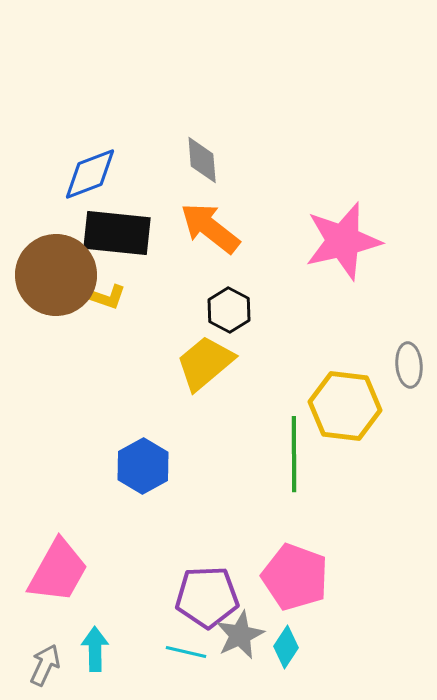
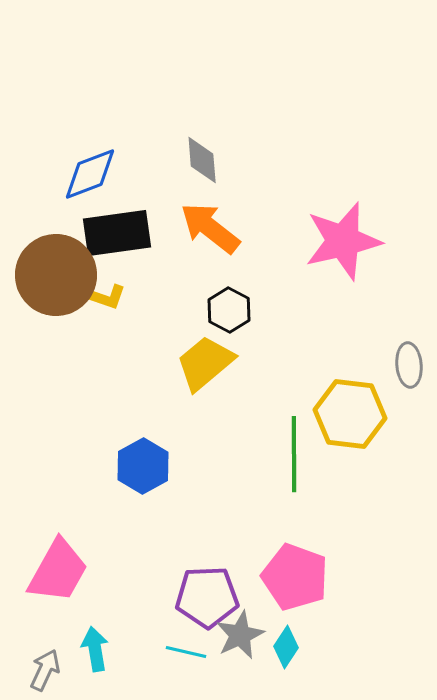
black rectangle: rotated 14 degrees counterclockwise
yellow hexagon: moved 5 px right, 8 px down
cyan arrow: rotated 9 degrees counterclockwise
gray arrow: moved 5 px down
